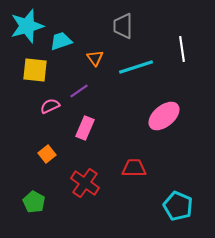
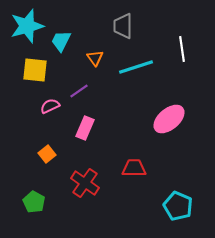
cyan trapezoid: rotated 45 degrees counterclockwise
pink ellipse: moved 5 px right, 3 px down
